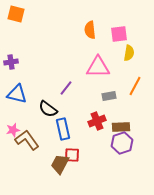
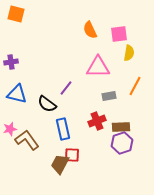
orange semicircle: rotated 18 degrees counterclockwise
black semicircle: moved 1 px left, 5 px up
pink star: moved 3 px left, 1 px up
